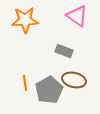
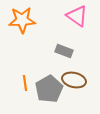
orange star: moved 3 px left
gray pentagon: moved 1 px up
